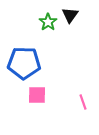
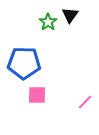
pink line: moved 2 px right; rotated 63 degrees clockwise
